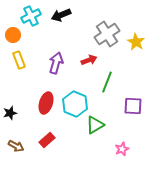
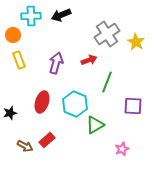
cyan cross: rotated 24 degrees clockwise
red ellipse: moved 4 px left, 1 px up
brown arrow: moved 9 px right
